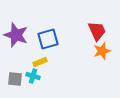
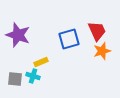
purple star: moved 2 px right
blue square: moved 21 px right
yellow rectangle: moved 1 px right
